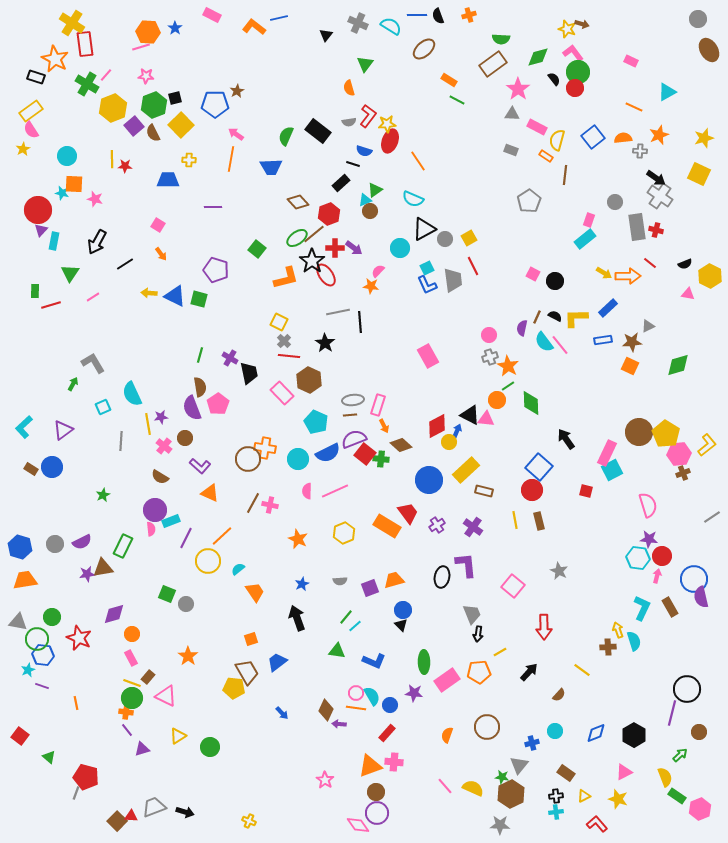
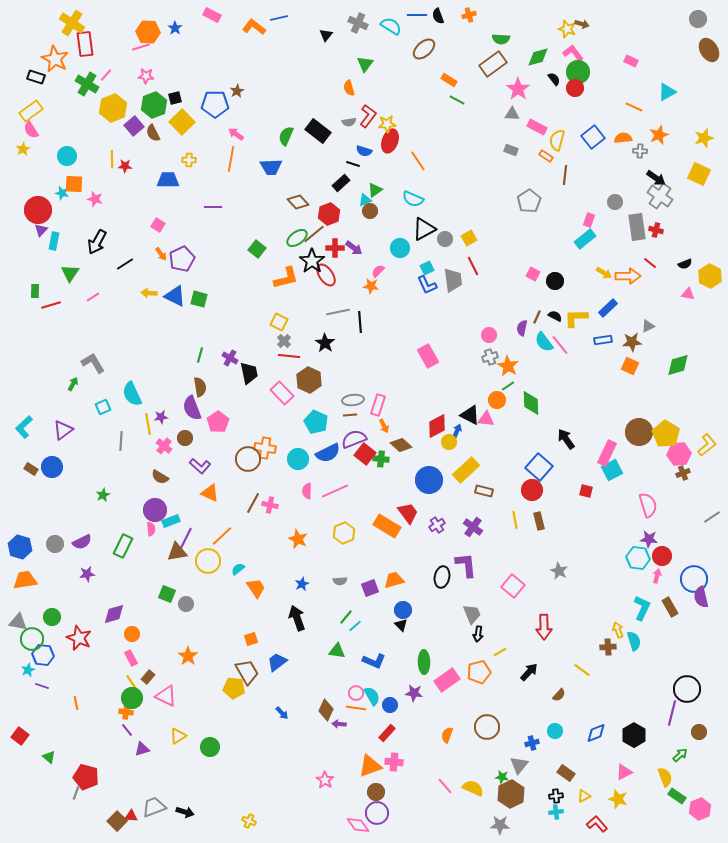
yellow square at (181, 125): moved 1 px right, 3 px up
purple pentagon at (216, 270): moved 34 px left, 11 px up; rotated 30 degrees clockwise
pink pentagon at (218, 404): moved 18 px down
brown triangle at (103, 568): moved 74 px right, 16 px up
orange trapezoid at (255, 592): moved 1 px right, 4 px up
green circle at (37, 639): moved 5 px left
orange pentagon at (479, 672): rotated 10 degrees counterclockwise
yellow line at (132, 683): rotated 36 degrees clockwise
